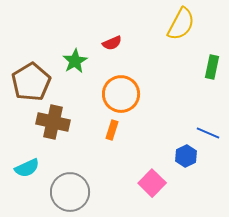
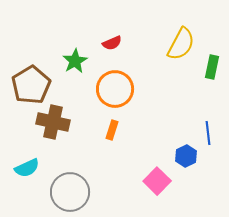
yellow semicircle: moved 20 px down
brown pentagon: moved 3 px down
orange circle: moved 6 px left, 5 px up
blue line: rotated 60 degrees clockwise
pink square: moved 5 px right, 2 px up
